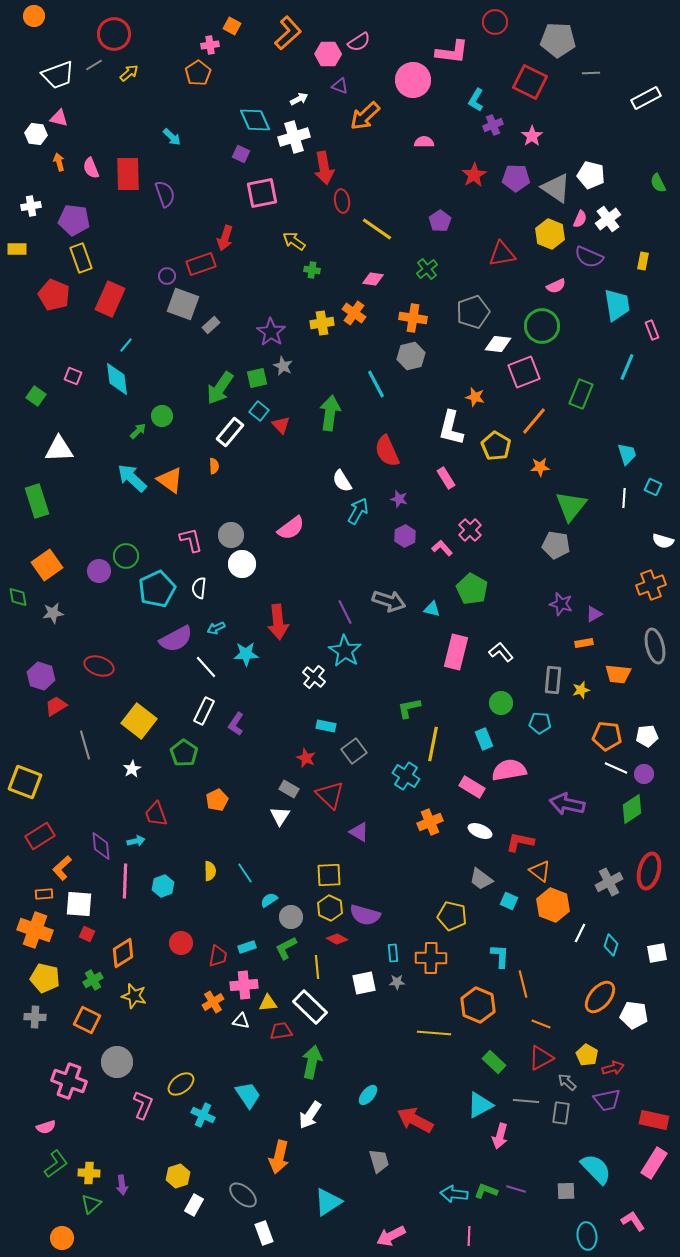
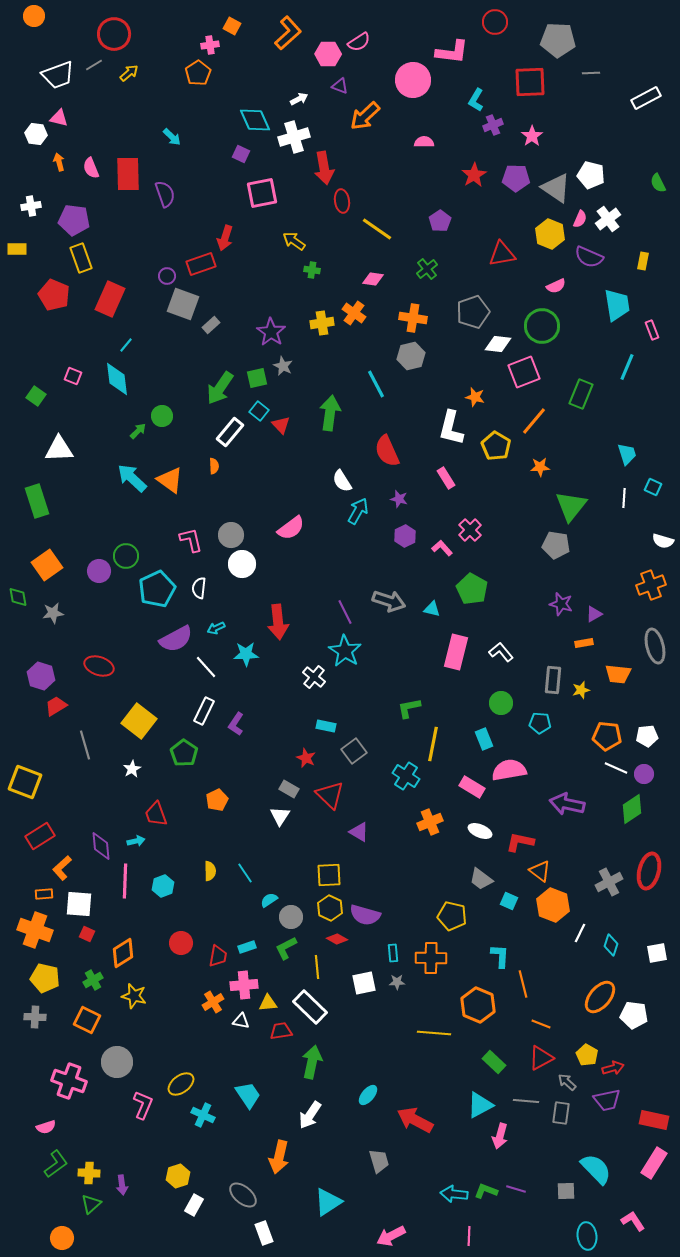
red square at (530, 82): rotated 28 degrees counterclockwise
